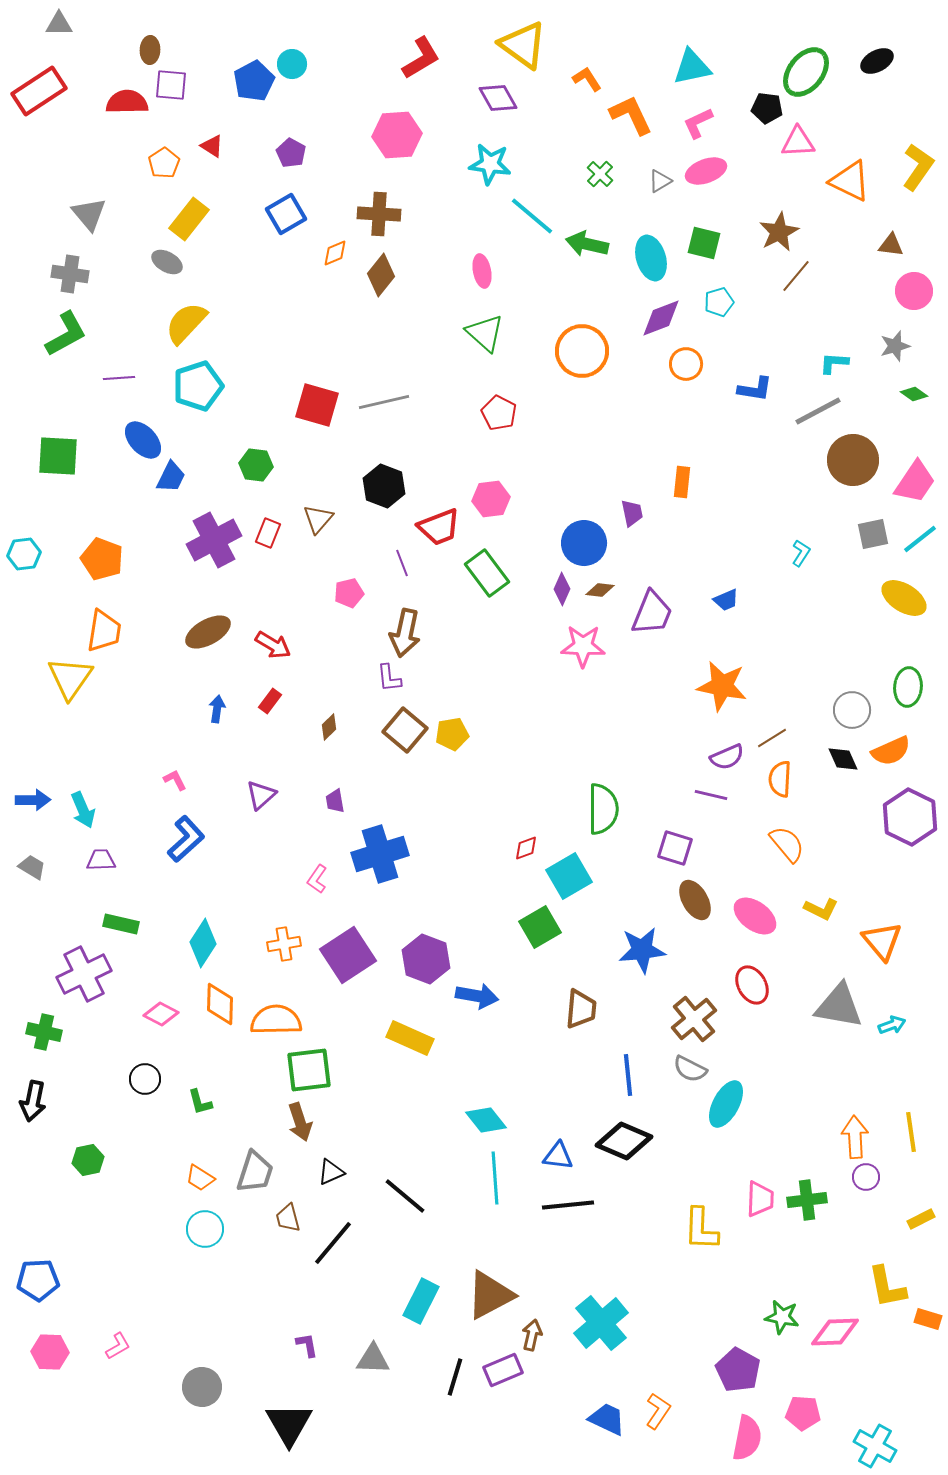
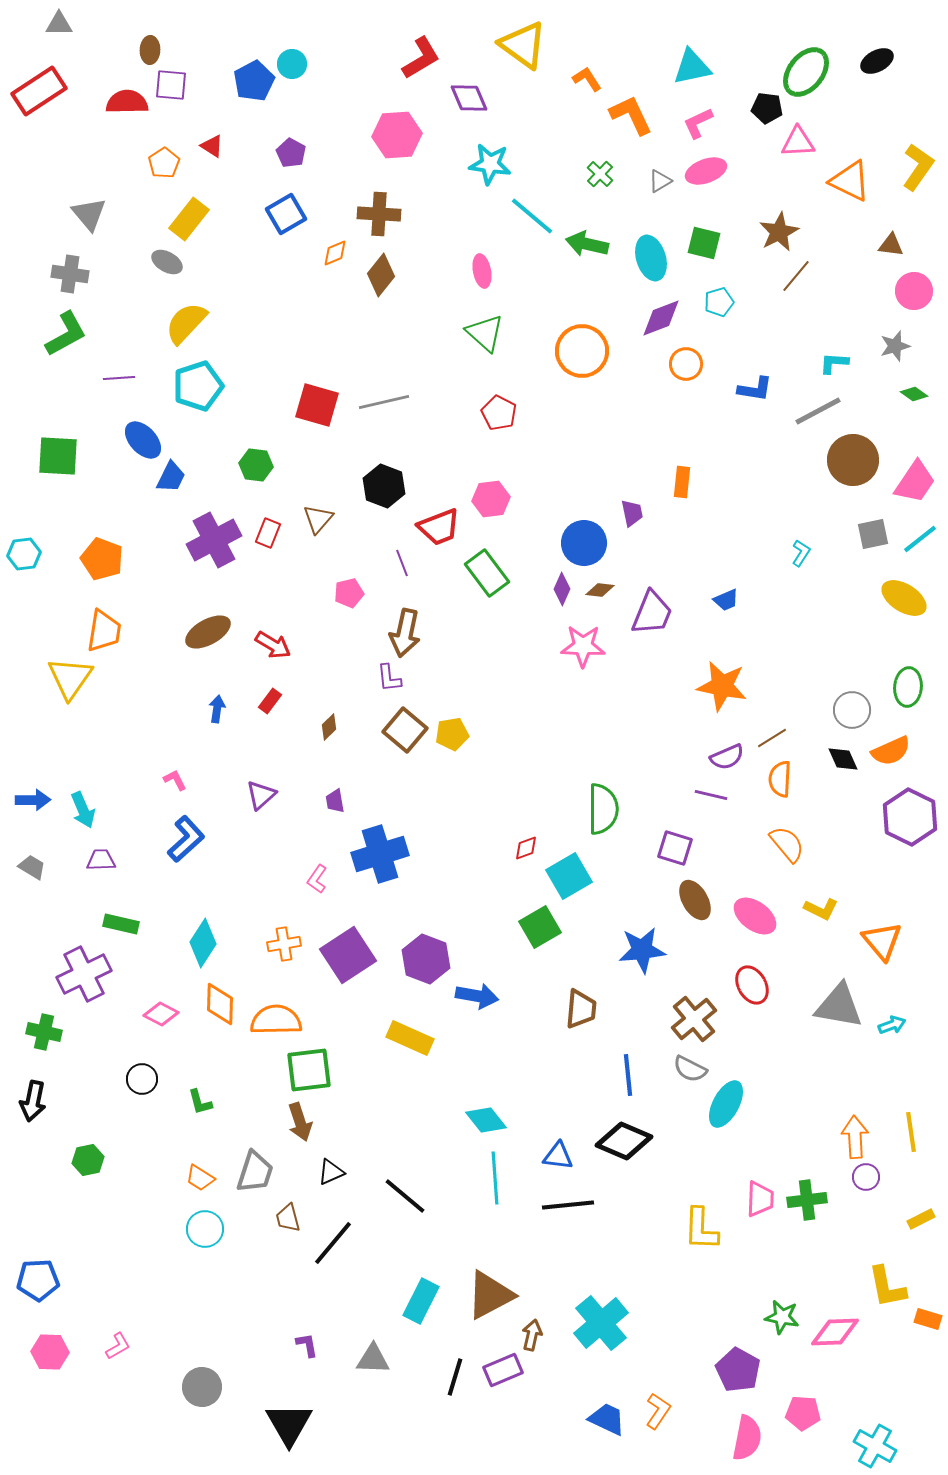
purple diamond at (498, 98): moved 29 px left; rotated 6 degrees clockwise
black circle at (145, 1079): moved 3 px left
